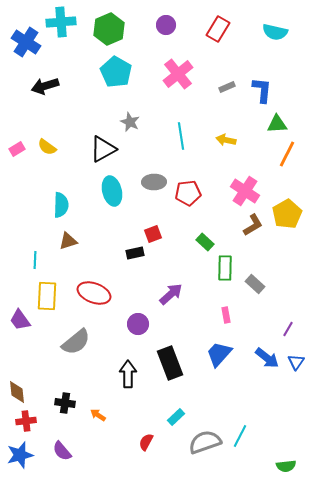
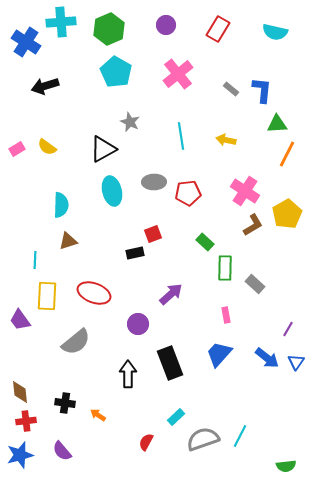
gray rectangle at (227, 87): moved 4 px right, 2 px down; rotated 63 degrees clockwise
brown diamond at (17, 392): moved 3 px right
gray semicircle at (205, 442): moved 2 px left, 3 px up
